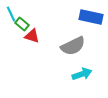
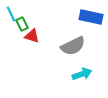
green rectangle: rotated 24 degrees clockwise
